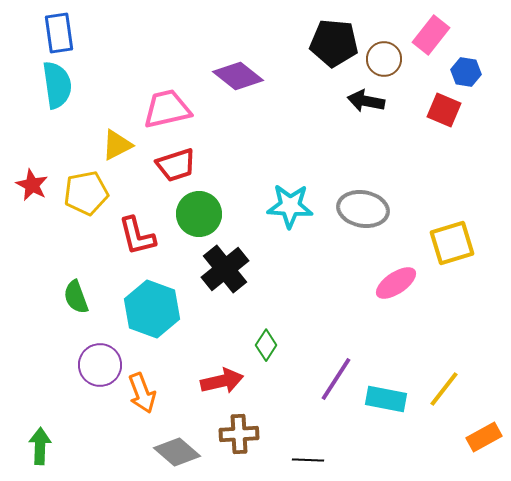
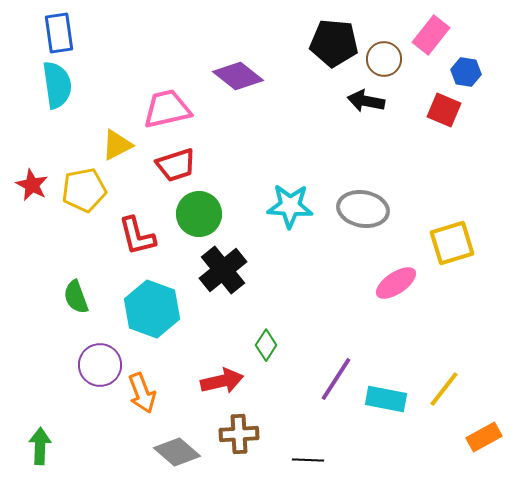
yellow pentagon: moved 2 px left, 3 px up
black cross: moved 2 px left, 1 px down
